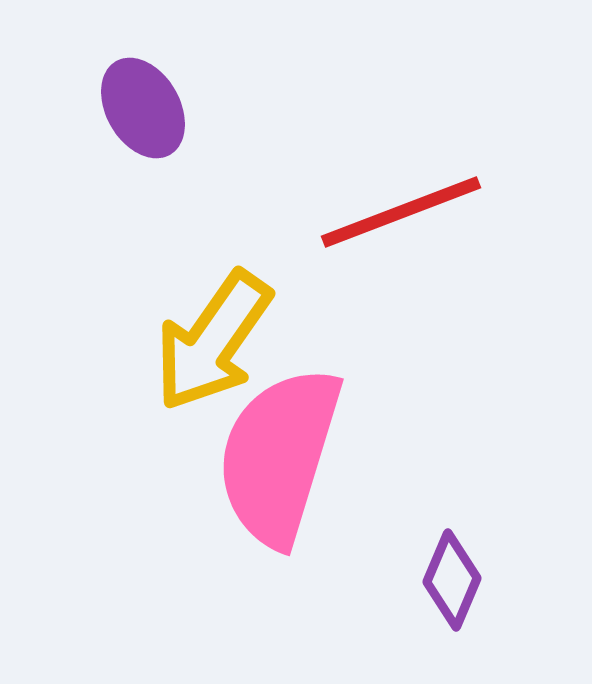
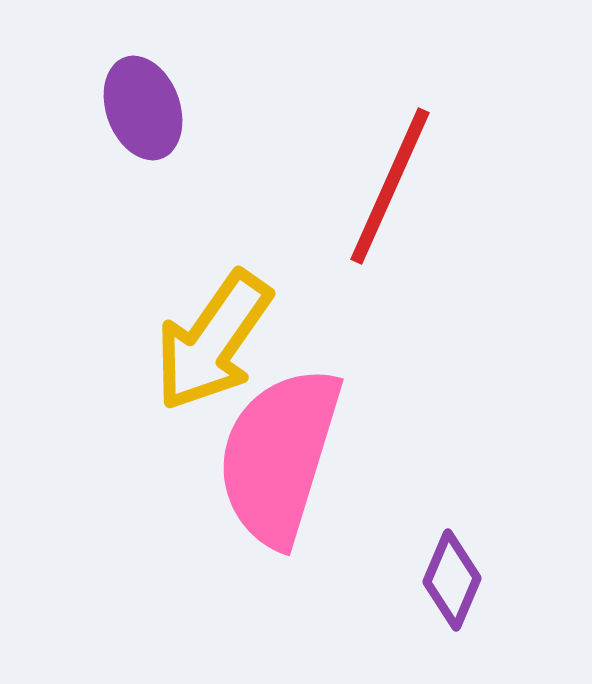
purple ellipse: rotated 10 degrees clockwise
red line: moved 11 px left, 26 px up; rotated 45 degrees counterclockwise
